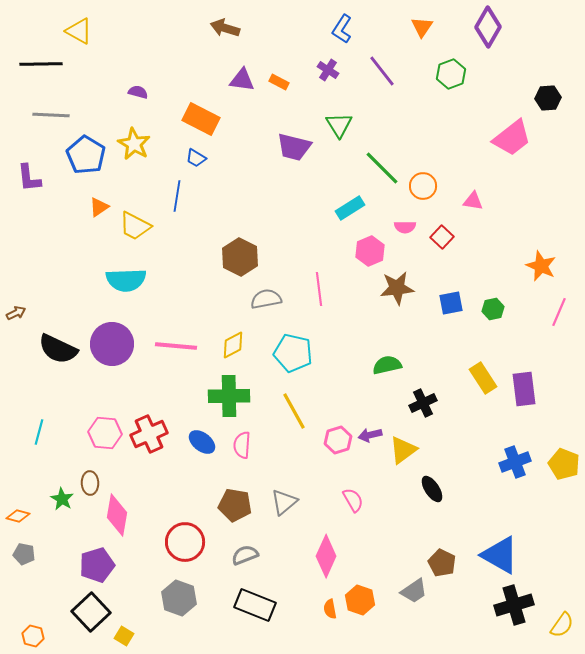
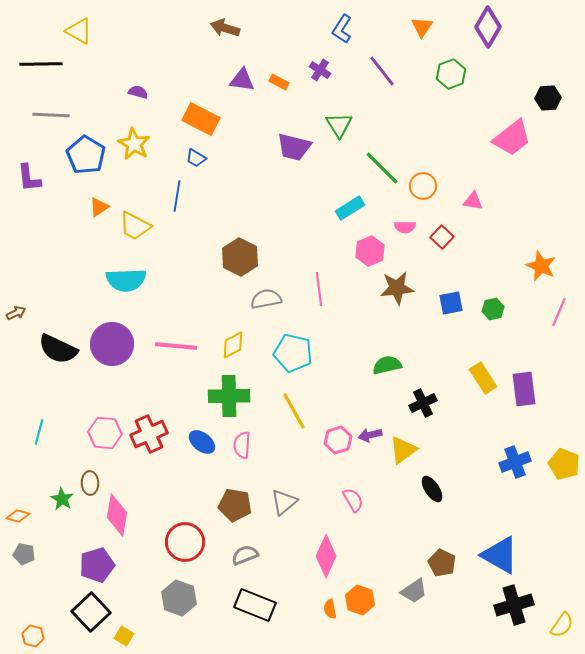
purple cross at (328, 70): moved 8 px left
